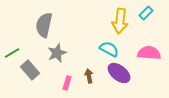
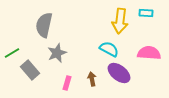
cyan rectangle: rotated 48 degrees clockwise
brown arrow: moved 3 px right, 3 px down
